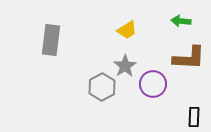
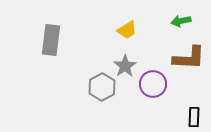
green arrow: rotated 18 degrees counterclockwise
